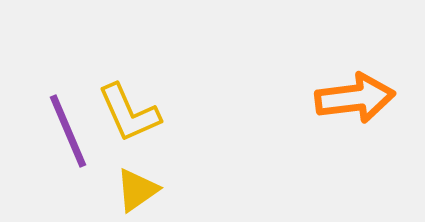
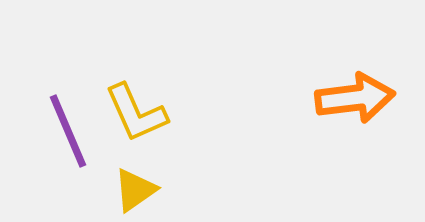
yellow L-shape: moved 7 px right
yellow triangle: moved 2 px left
